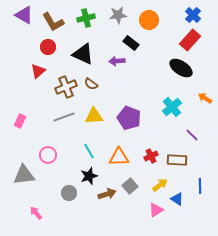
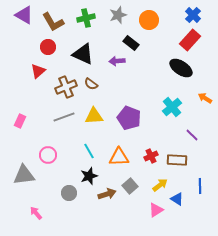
gray star: rotated 12 degrees counterclockwise
